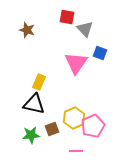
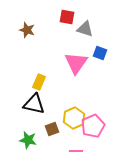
gray triangle: rotated 30 degrees counterclockwise
green star: moved 3 px left, 5 px down; rotated 18 degrees clockwise
